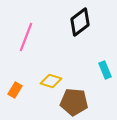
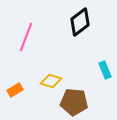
orange rectangle: rotated 28 degrees clockwise
